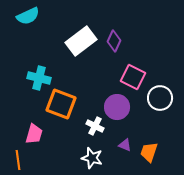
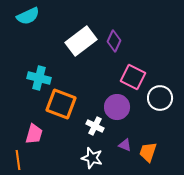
orange trapezoid: moved 1 px left
